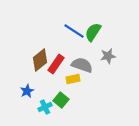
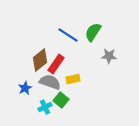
blue line: moved 6 px left, 4 px down
gray star: moved 1 px right; rotated 14 degrees clockwise
gray semicircle: moved 32 px left, 17 px down
blue star: moved 2 px left, 3 px up
